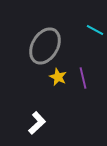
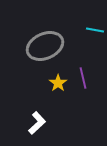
cyan line: rotated 18 degrees counterclockwise
gray ellipse: rotated 36 degrees clockwise
yellow star: moved 6 px down; rotated 12 degrees clockwise
